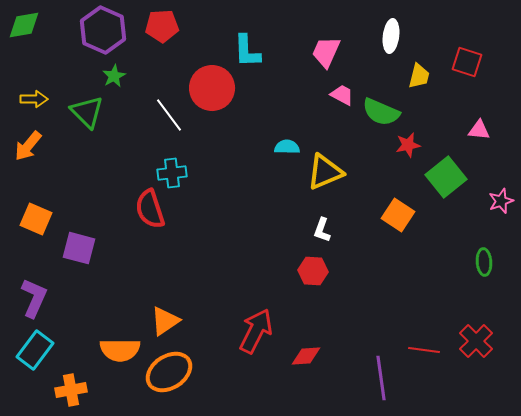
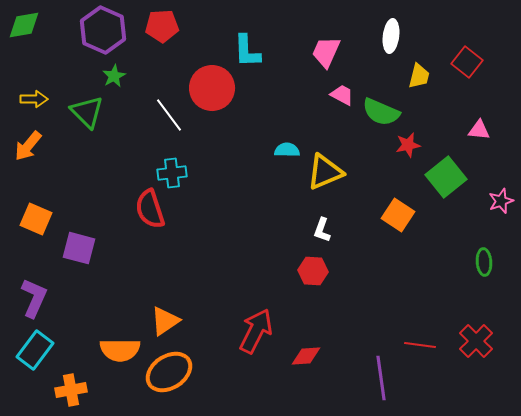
red square at (467, 62): rotated 20 degrees clockwise
cyan semicircle at (287, 147): moved 3 px down
red line at (424, 350): moved 4 px left, 5 px up
